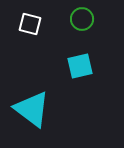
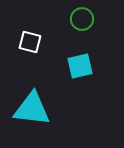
white square: moved 18 px down
cyan triangle: rotated 30 degrees counterclockwise
